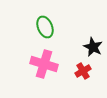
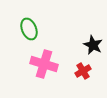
green ellipse: moved 16 px left, 2 px down
black star: moved 2 px up
